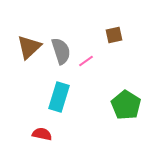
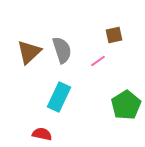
brown triangle: moved 5 px down
gray semicircle: moved 1 px right, 1 px up
pink line: moved 12 px right
cyan rectangle: rotated 8 degrees clockwise
green pentagon: rotated 8 degrees clockwise
